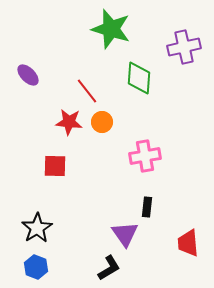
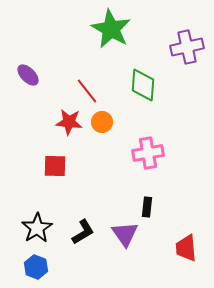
green star: rotated 12 degrees clockwise
purple cross: moved 3 px right
green diamond: moved 4 px right, 7 px down
pink cross: moved 3 px right, 3 px up
red trapezoid: moved 2 px left, 5 px down
black L-shape: moved 26 px left, 36 px up
